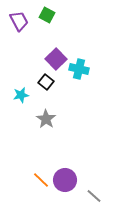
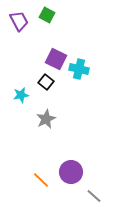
purple square: rotated 20 degrees counterclockwise
gray star: rotated 12 degrees clockwise
purple circle: moved 6 px right, 8 px up
